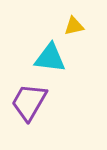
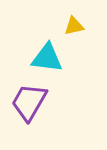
cyan triangle: moved 3 px left
